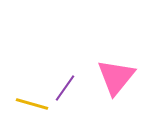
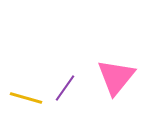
yellow line: moved 6 px left, 6 px up
